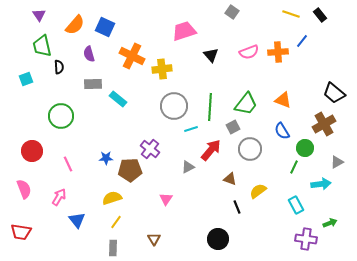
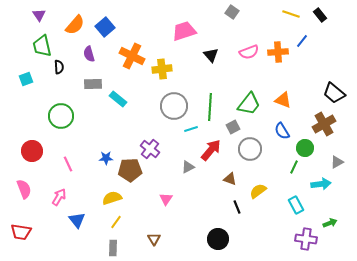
blue square at (105, 27): rotated 24 degrees clockwise
green trapezoid at (246, 104): moved 3 px right
